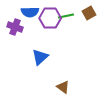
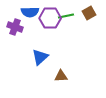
brown triangle: moved 2 px left, 11 px up; rotated 40 degrees counterclockwise
